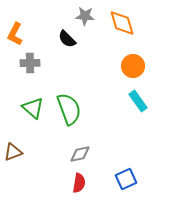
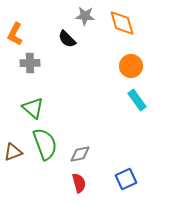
orange circle: moved 2 px left
cyan rectangle: moved 1 px left, 1 px up
green semicircle: moved 24 px left, 35 px down
red semicircle: rotated 24 degrees counterclockwise
